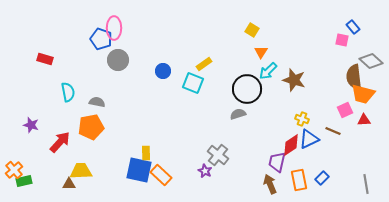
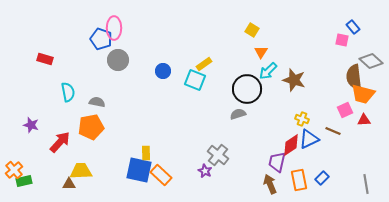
cyan square at (193, 83): moved 2 px right, 3 px up
